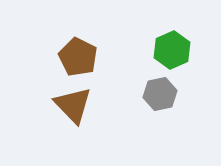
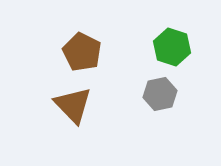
green hexagon: moved 3 px up; rotated 18 degrees counterclockwise
brown pentagon: moved 4 px right, 5 px up
